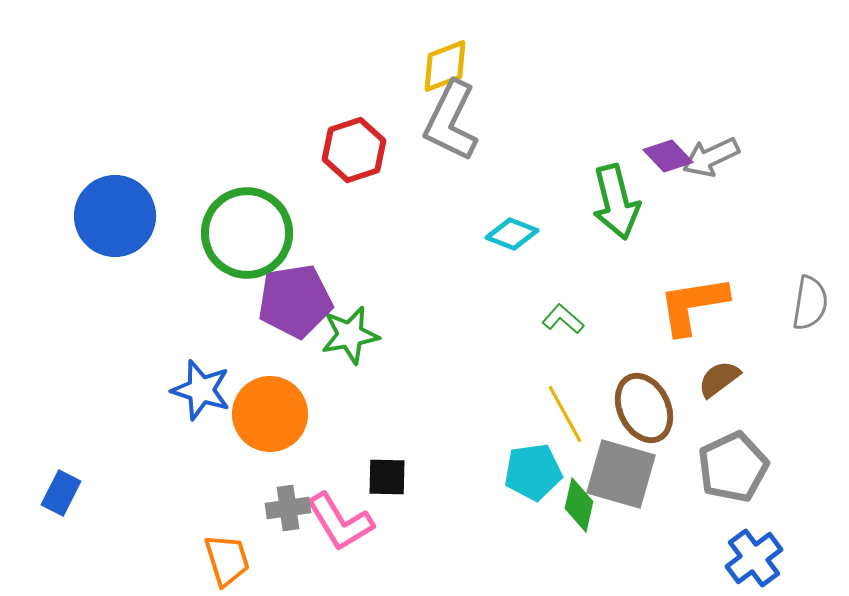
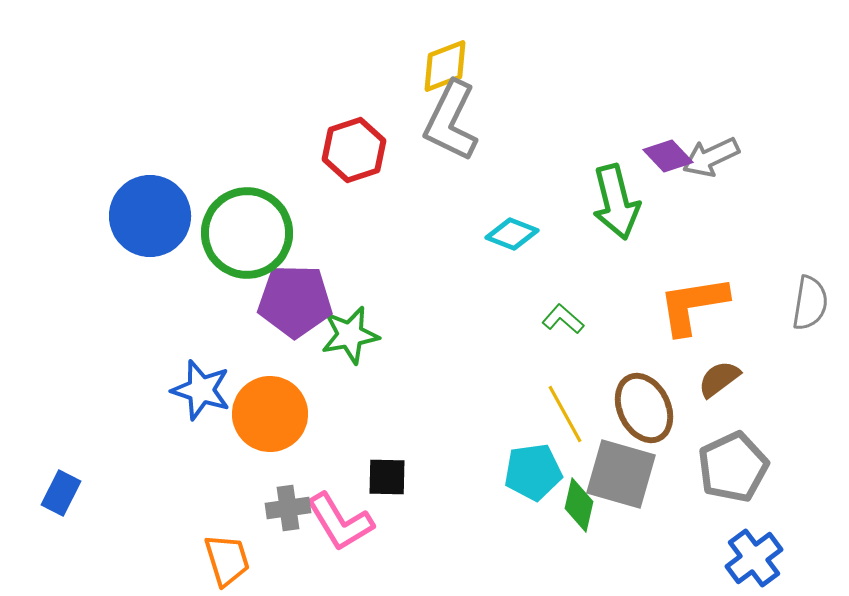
blue circle: moved 35 px right
purple pentagon: rotated 10 degrees clockwise
